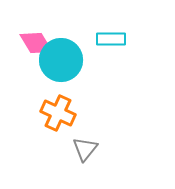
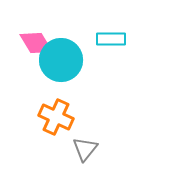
orange cross: moved 2 px left, 4 px down
